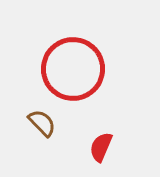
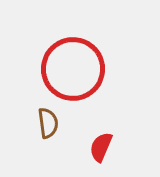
brown semicircle: moved 6 px right; rotated 36 degrees clockwise
